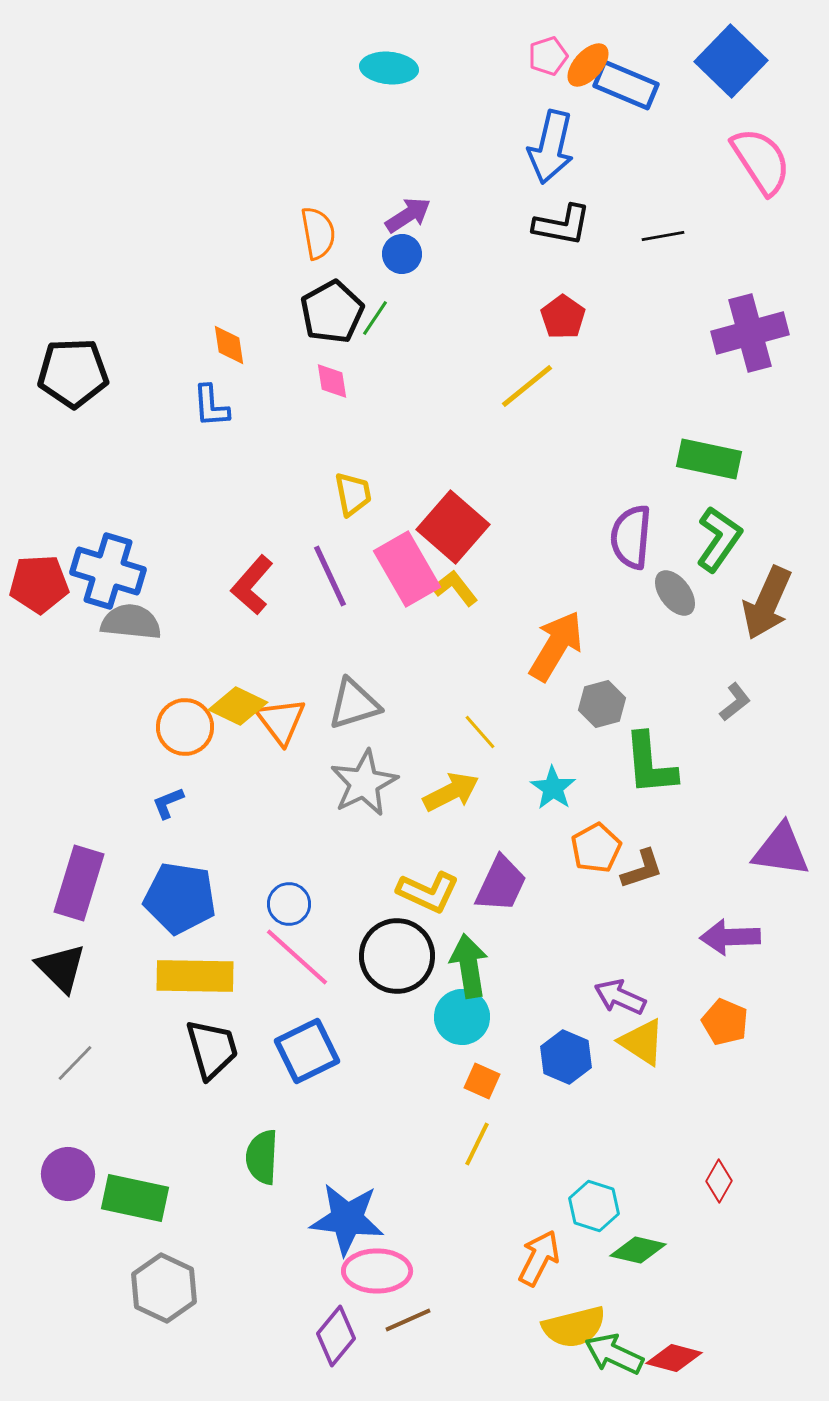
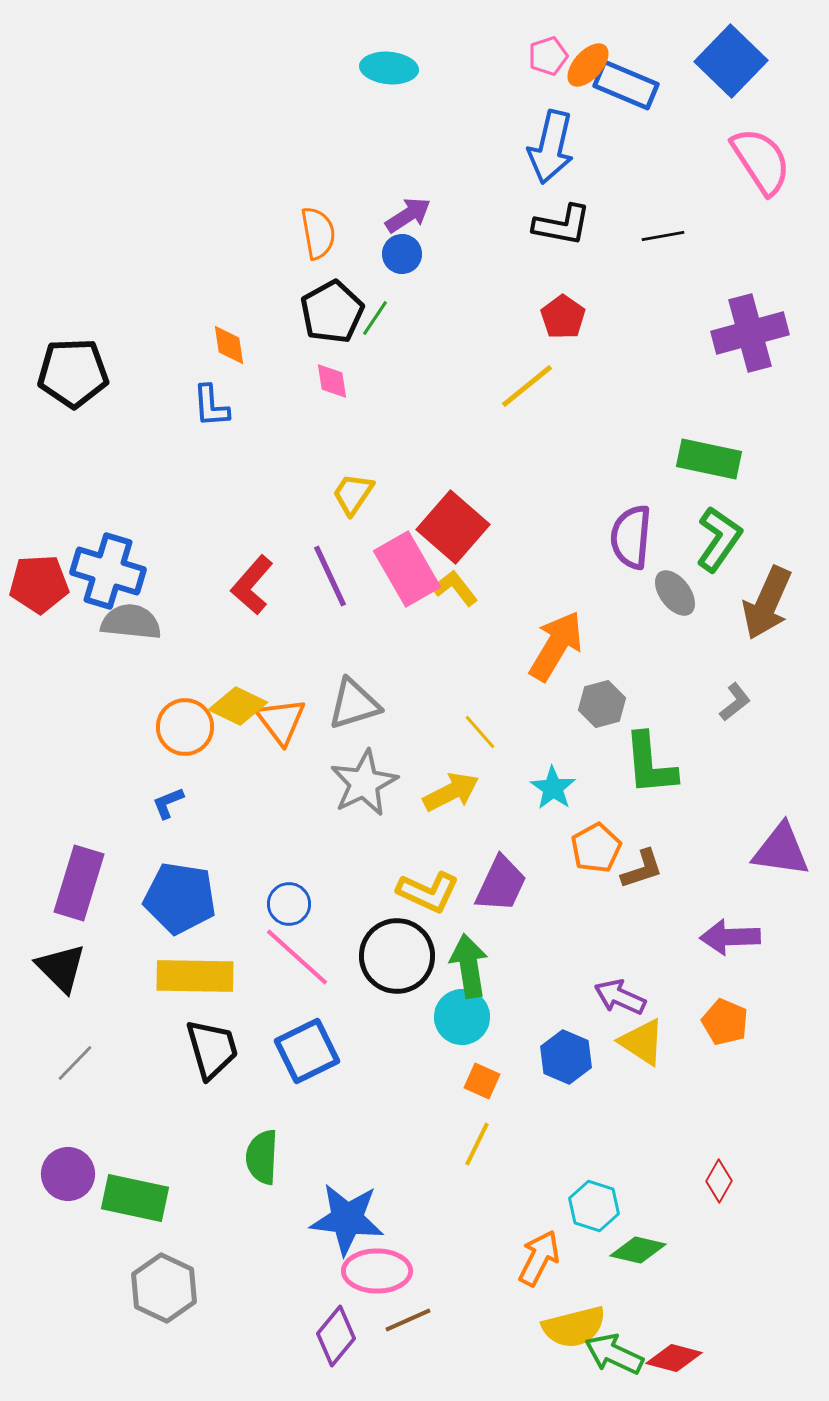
yellow trapezoid at (353, 494): rotated 135 degrees counterclockwise
